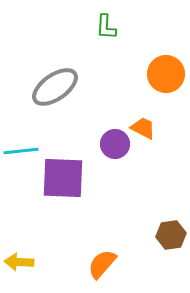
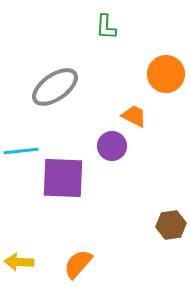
orange trapezoid: moved 9 px left, 12 px up
purple circle: moved 3 px left, 2 px down
brown hexagon: moved 10 px up
orange semicircle: moved 24 px left
